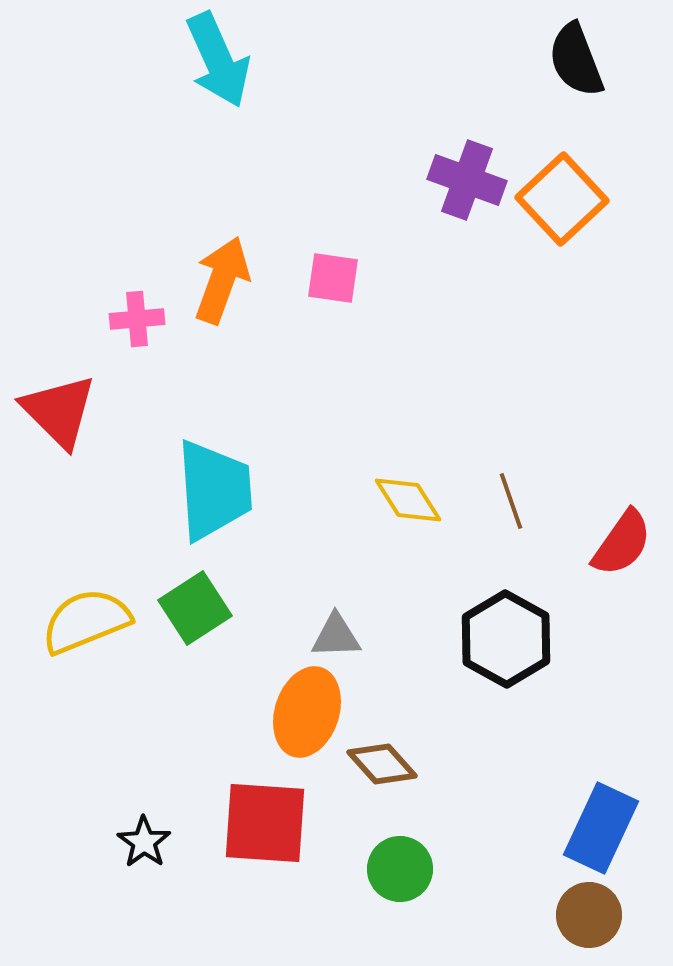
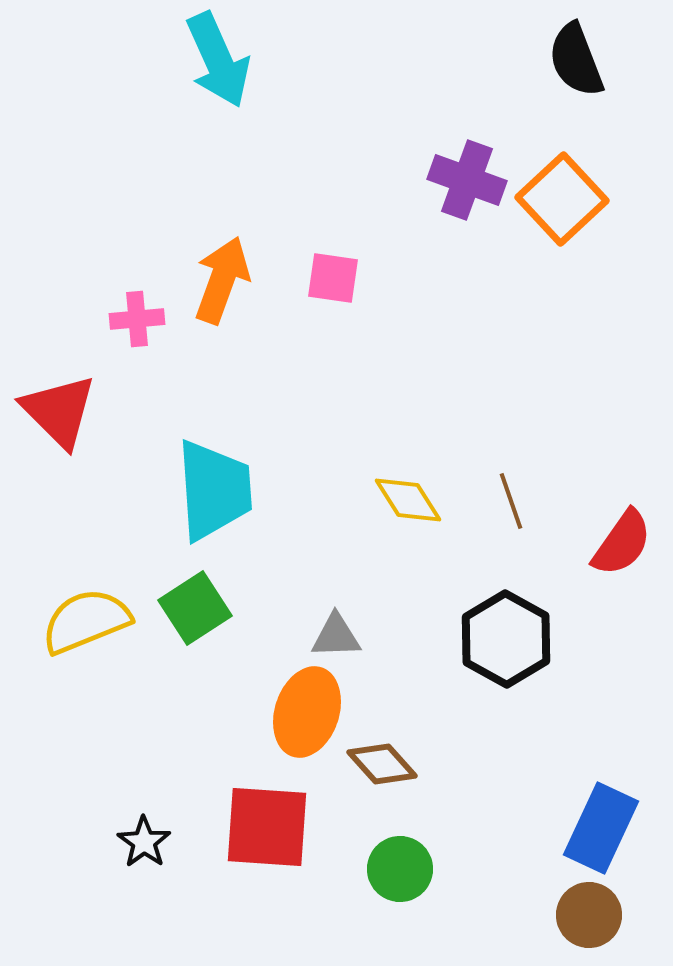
red square: moved 2 px right, 4 px down
